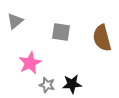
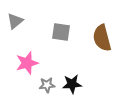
pink star: moved 3 px left; rotated 10 degrees clockwise
gray star: rotated 21 degrees counterclockwise
